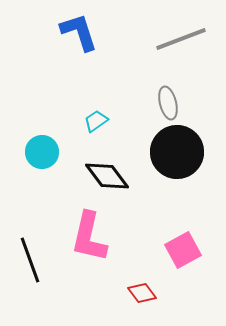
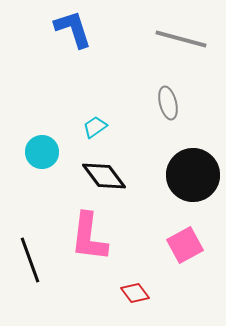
blue L-shape: moved 6 px left, 3 px up
gray line: rotated 36 degrees clockwise
cyan trapezoid: moved 1 px left, 6 px down
black circle: moved 16 px right, 23 px down
black diamond: moved 3 px left
pink L-shape: rotated 6 degrees counterclockwise
pink square: moved 2 px right, 5 px up
red diamond: moved 7 px left
